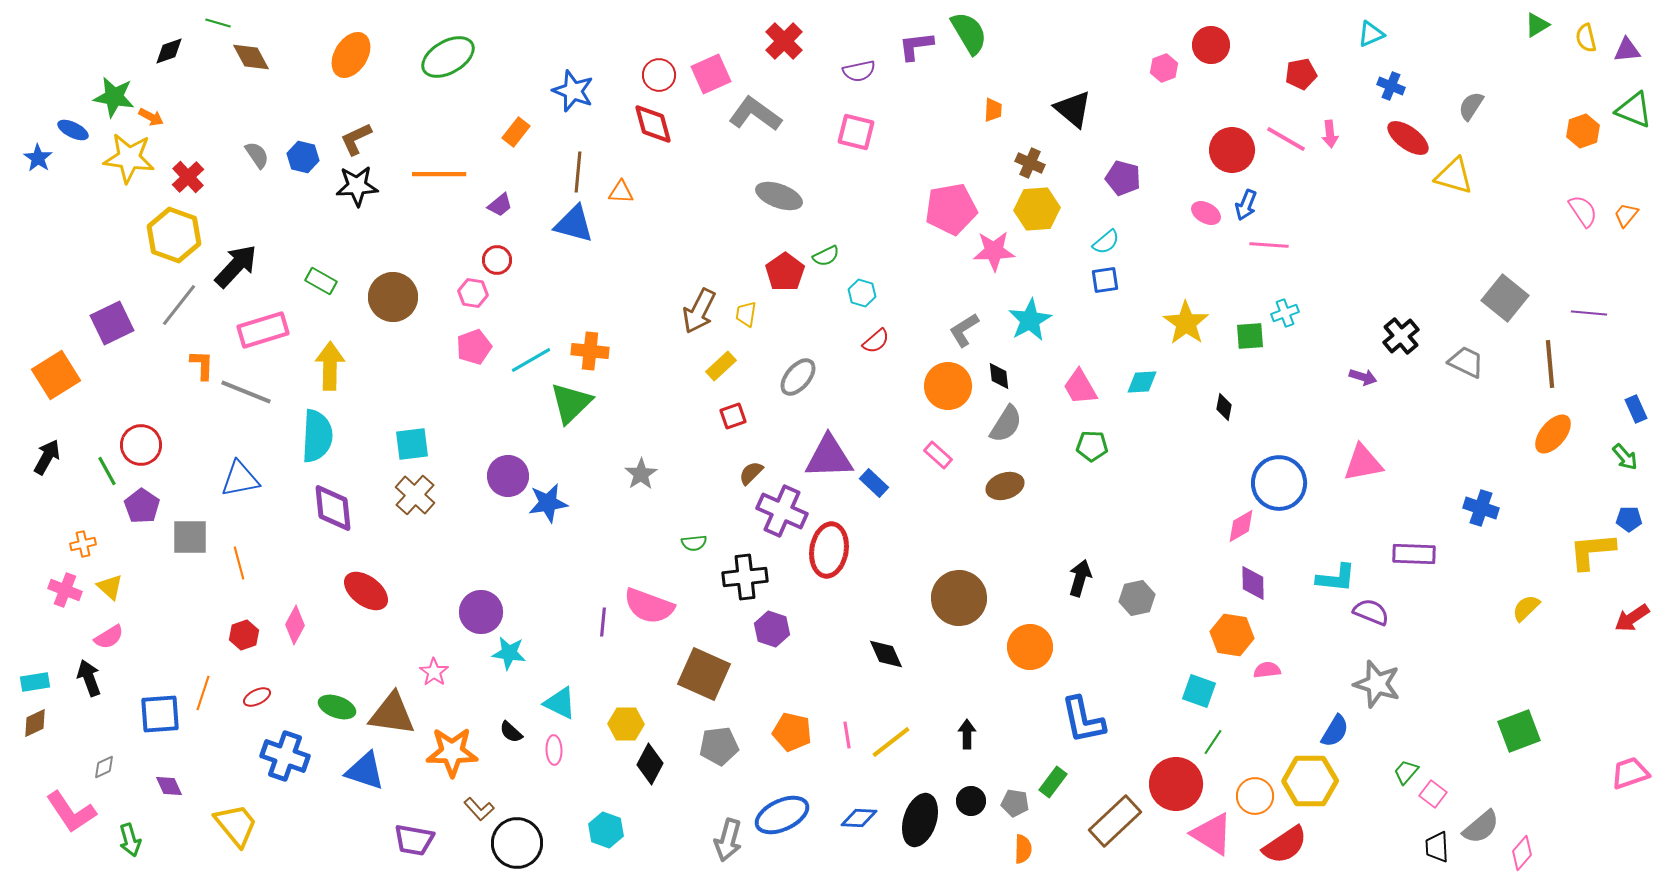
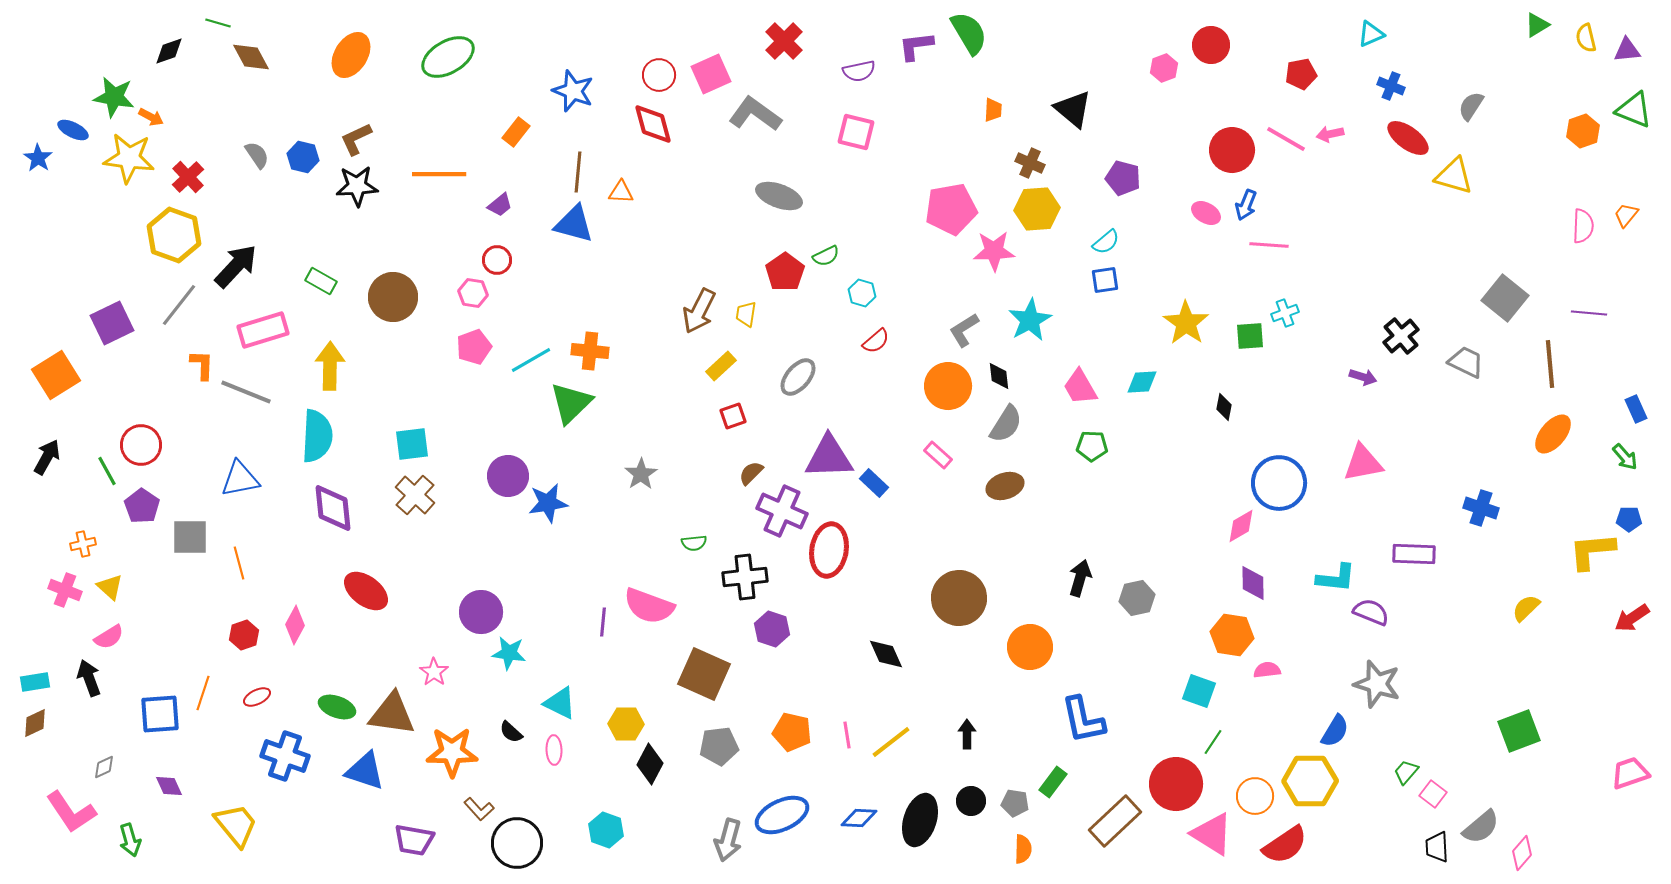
pink arrow at (1330, 134): rotated 84 degrees clockwise
pink semicircle at (1583, 211): moved 15 px down; rotated 36 degrees clockwise
